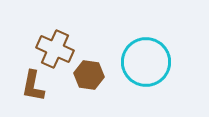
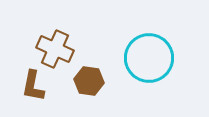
cyan circle: moved 3 px right, 4 px up
brown hexagon: moved 6 px down
